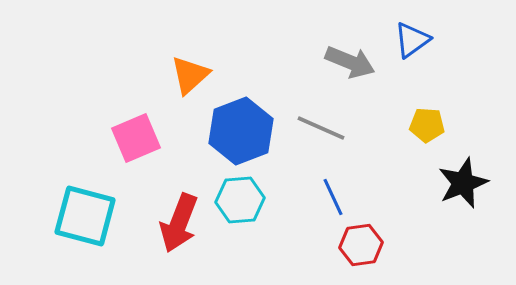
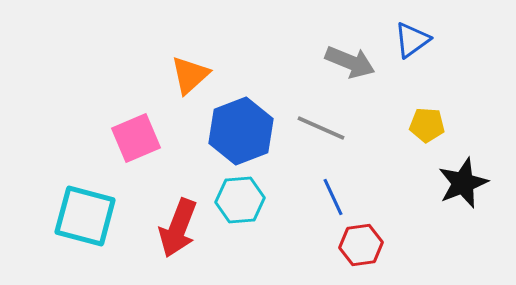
red arrow: moved 1 px left, 5 px down
